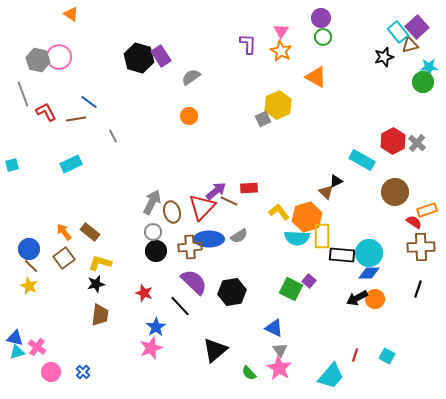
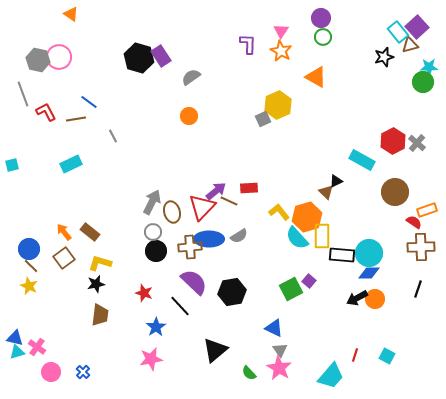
cyan semicircle at (297, 238): rotated 45 degrees clockwise
green square at (291, 289): rotated 35 degrees clockwise
pink star at (151, 348): moved 11 px down; rotated 10 degrees clockwise
